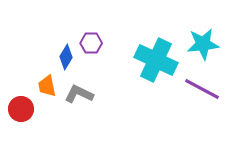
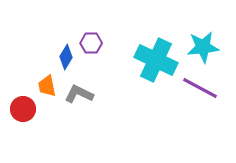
cyan star: moved 3 px down
purple line: moved 2 px left, 1 px up
red circle: moved 2 px right
